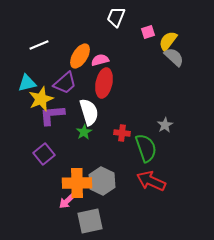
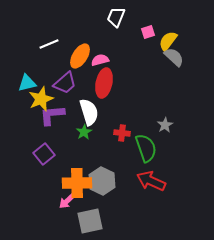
white line: moved 10 px right, 1 px up
